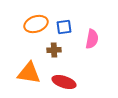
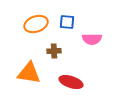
blue square: moved 3 px right, 5 px up; rotated 14 degrees clockwise
pink semicircle: rotated 78 degrees clockwise
brown cross: moved 1 px down
red ellipse: moved 7 px right
